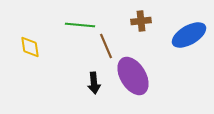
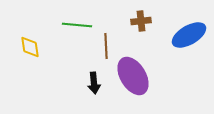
green line: moved 3 px left
brown line: rotated 20 degrees clockwise
